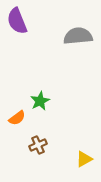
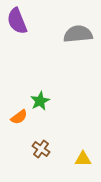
gray semicircle: moved 2 px up
orange semicircle: moved 2 px right, 1 px up
brown cross: moved 3 px right, 4 px down; rotated 30 degrees counterclockwise
yellow triangle: moved 1 px left; rotated 30 degrees clockwise
